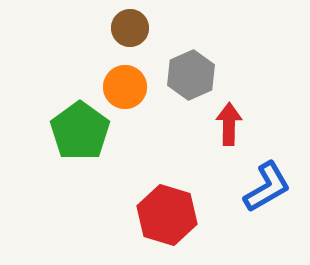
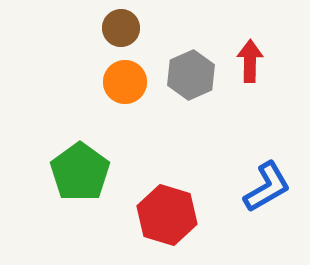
brown circle: moved 9 px left
orange circle: moved 5 px up
red arrow: moved 21 px right, 63 px up
green pentagon: moved 41 px down
